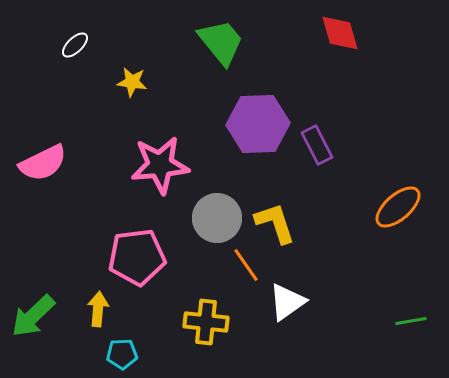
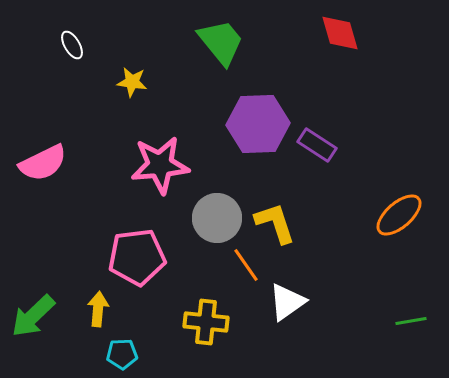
white ellipse: moved 3 px left; rotated 76 degrees counterclockwise
purple rectangle: rotated 30 degrees counterclockwise
orange ellipse: moved 1 px right, 8 px down
